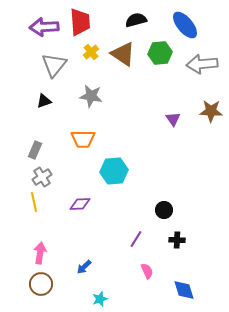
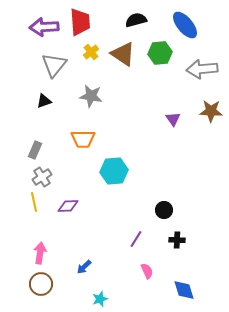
gray arrow: moved 5 px down
purple diamond: moved 12 px left, 2 px down
